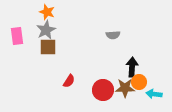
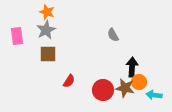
gray semicircle: rotated 64 degrees clockwise
brown square: moved 7 px down
brown star: rotated 12 degrees clockwise
cyan arrow: moved 1 px down
